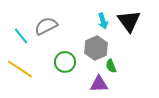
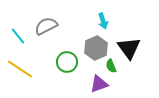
black triangle: moved 27 px down
cyan line: moved 3 px left
green circle: moved 2 px right
purple triangle: rotated 18 degrees counterclockwise
